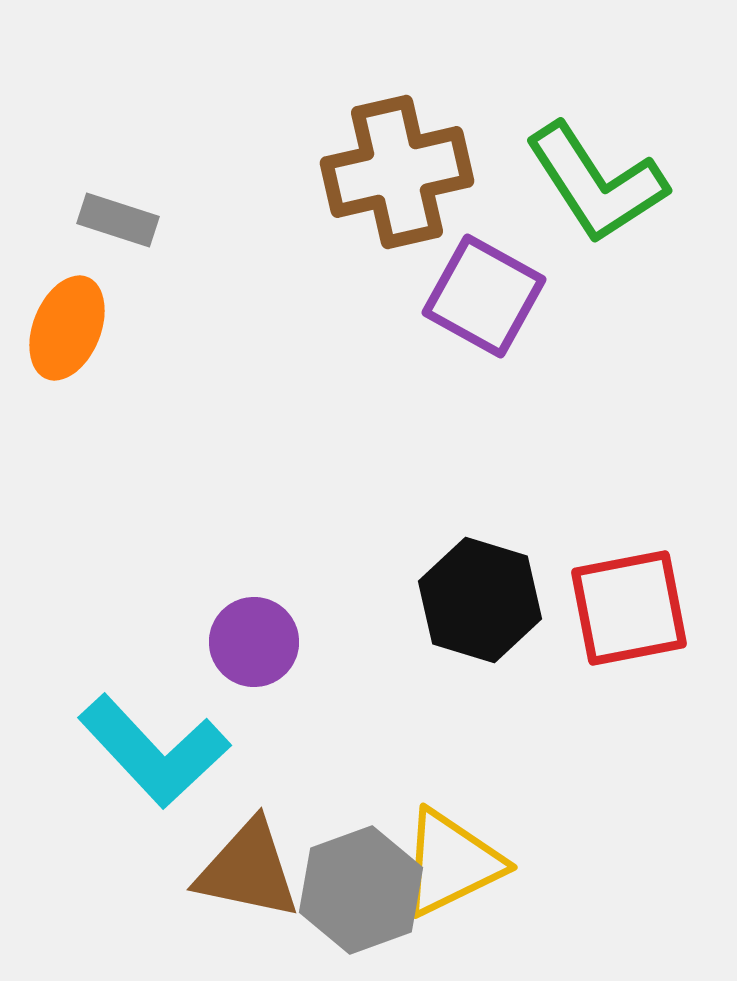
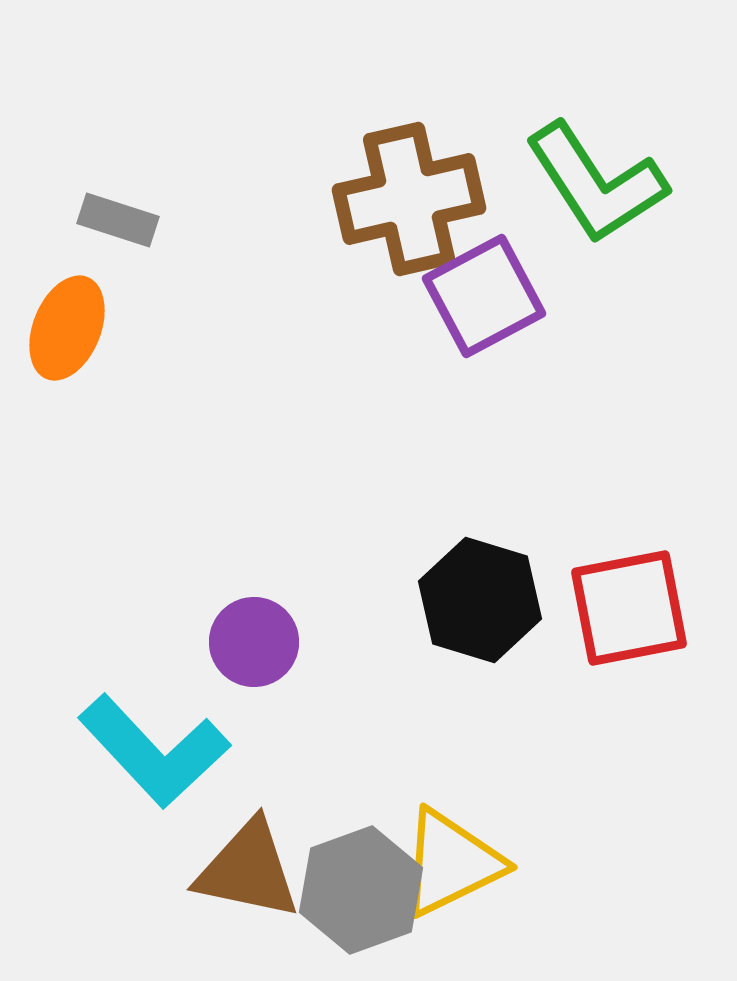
brown cross: moved 12 px right, 27 px down
purple square: rotated 33 degrees clockwise
